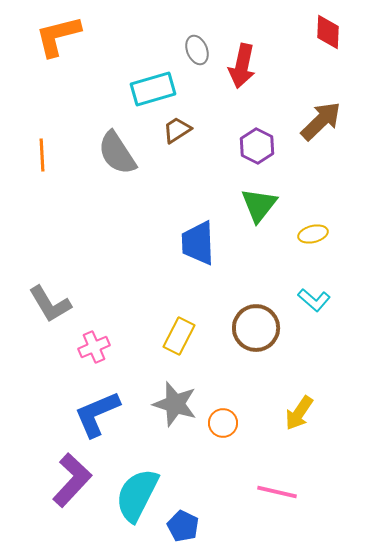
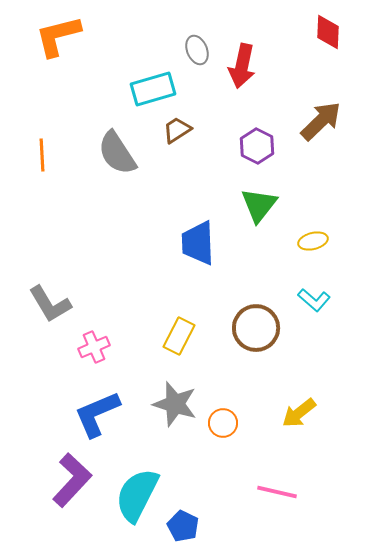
yellow ellipse: moved 7 px down
yellow arrow: rotated 18 degrees clockwise
